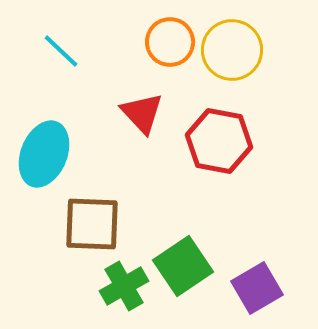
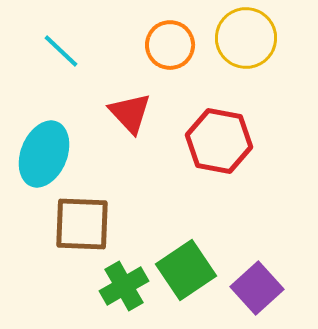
orange circle: moved 3 px down
yellow circle: moved 14 px right, 12 px up
red triangle: moved 12 px left
brown square: moved 10 px left
green square: moved 3 px right, 4 px down
purple square: rotated 12 degrees counterclockwise
